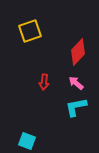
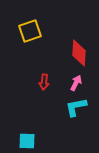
red diamond: moved 1 px right, 1 px down; rotated 40 degrees counterclockwise
pink arrow: rotated 77 degrees clockwise
cyan square: rotated 18 degrees counterclockwise
